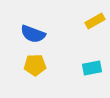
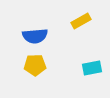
yellow rectangle: moved 14 px left
blue semicircle: moved 2 px right, 2 px down; rotated 25 degrees counterclockwise
